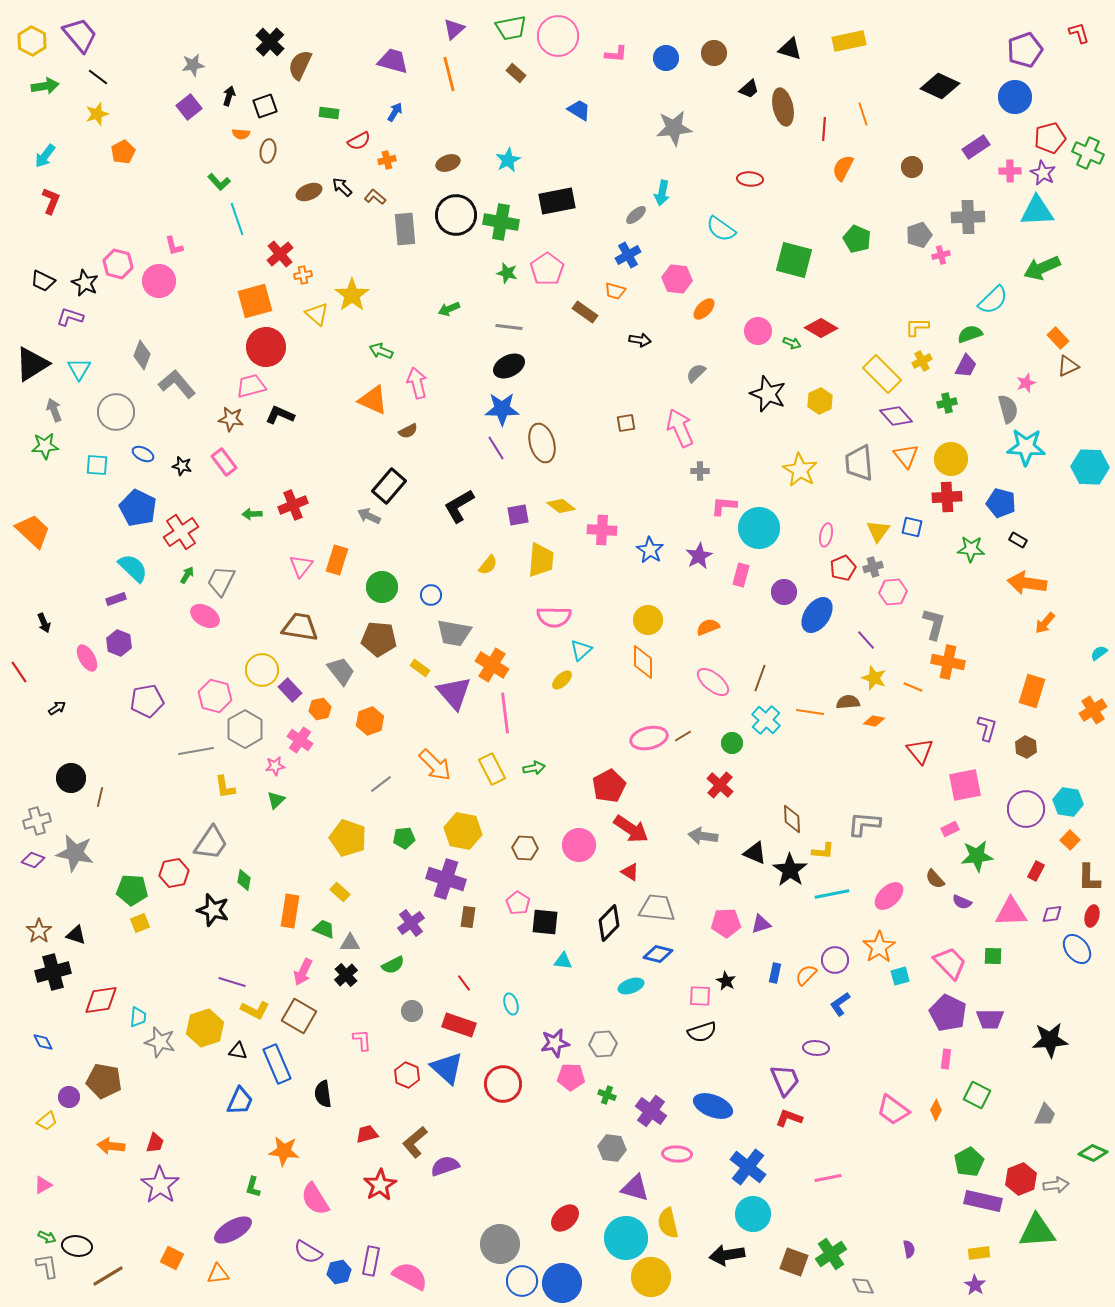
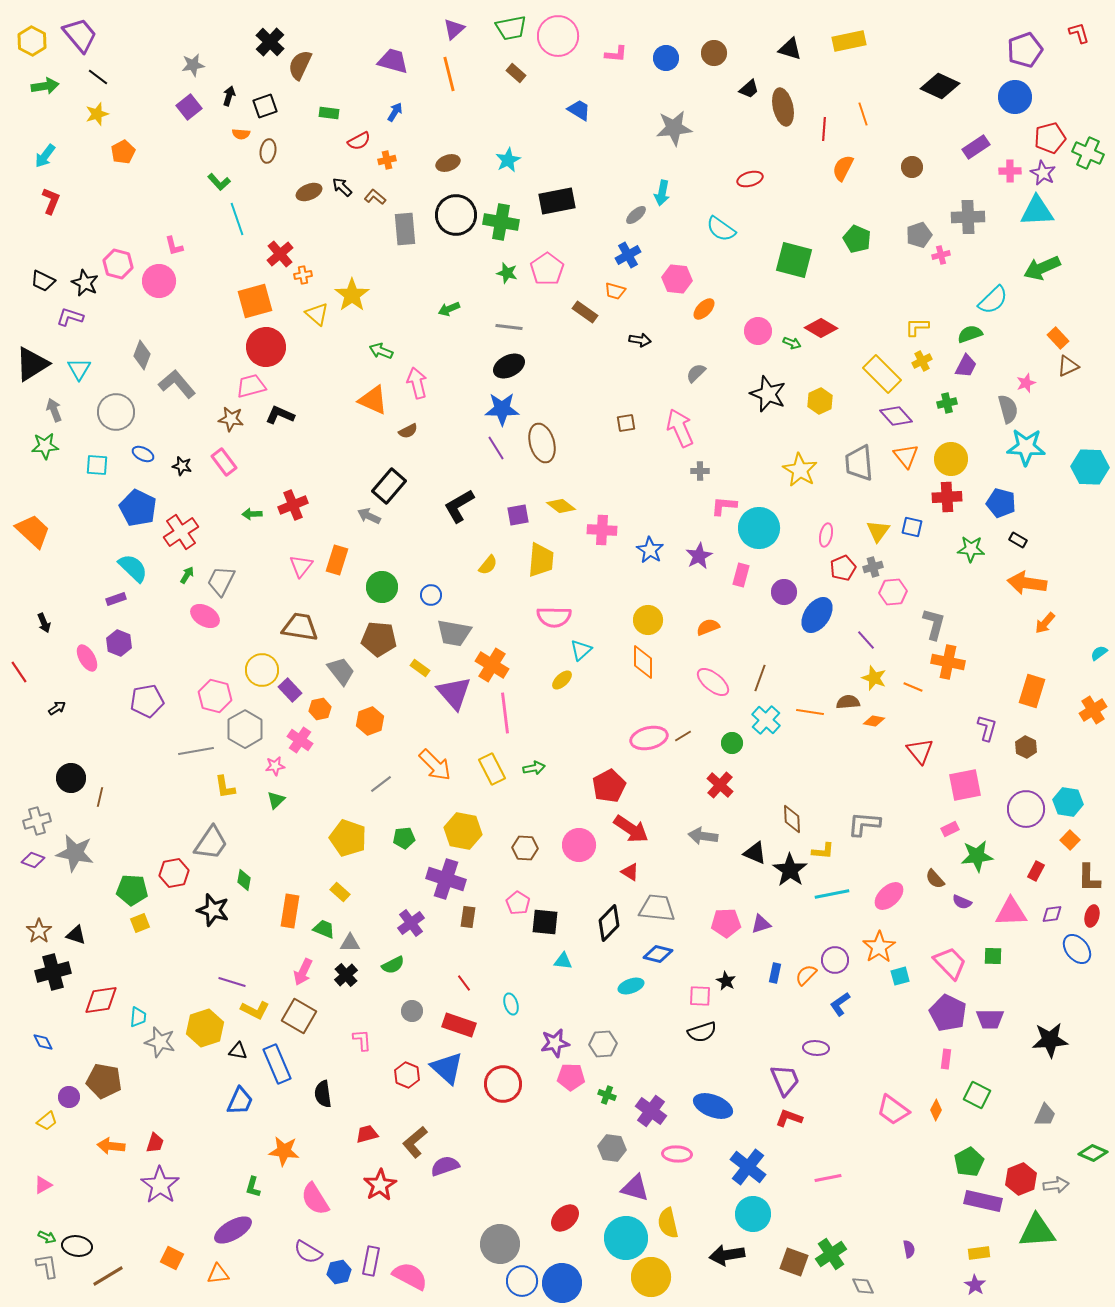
red ellipse at (750, 179): rotated 20 degrees counterclockwise
